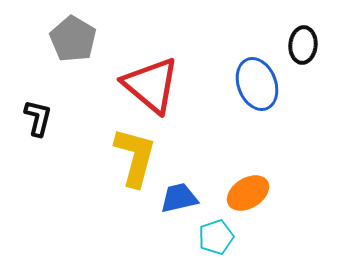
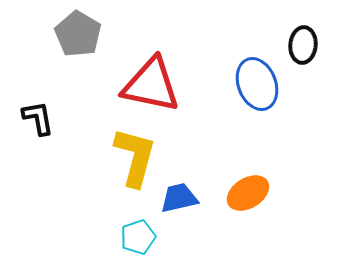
gray pentagon: moved 5 px right, 5 px up
red triangle: rotated 28 degrees counterclockwise
black L-shape: rotated 24 degrees counterclockwise
cyan pentagon: moved 78 px left
